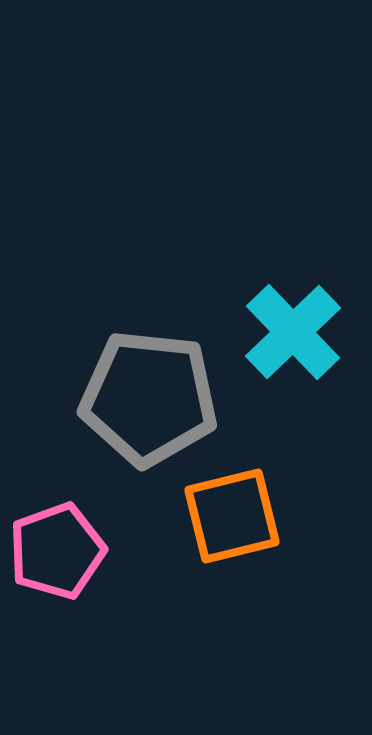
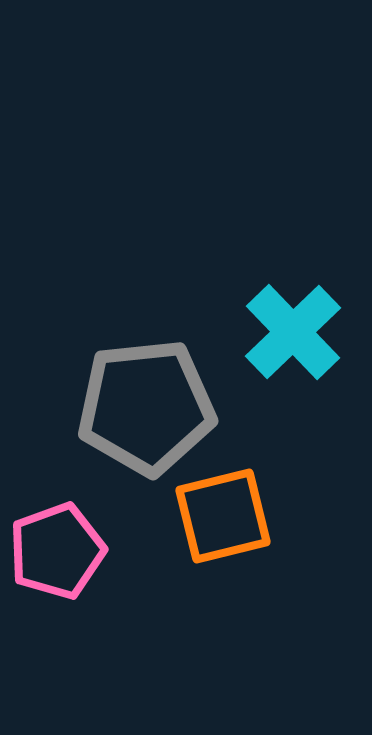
gray pentagon: moved 3 px left, 9 px down; rotated 12 degrees counterclockwise
orange square: moved 9 px left
